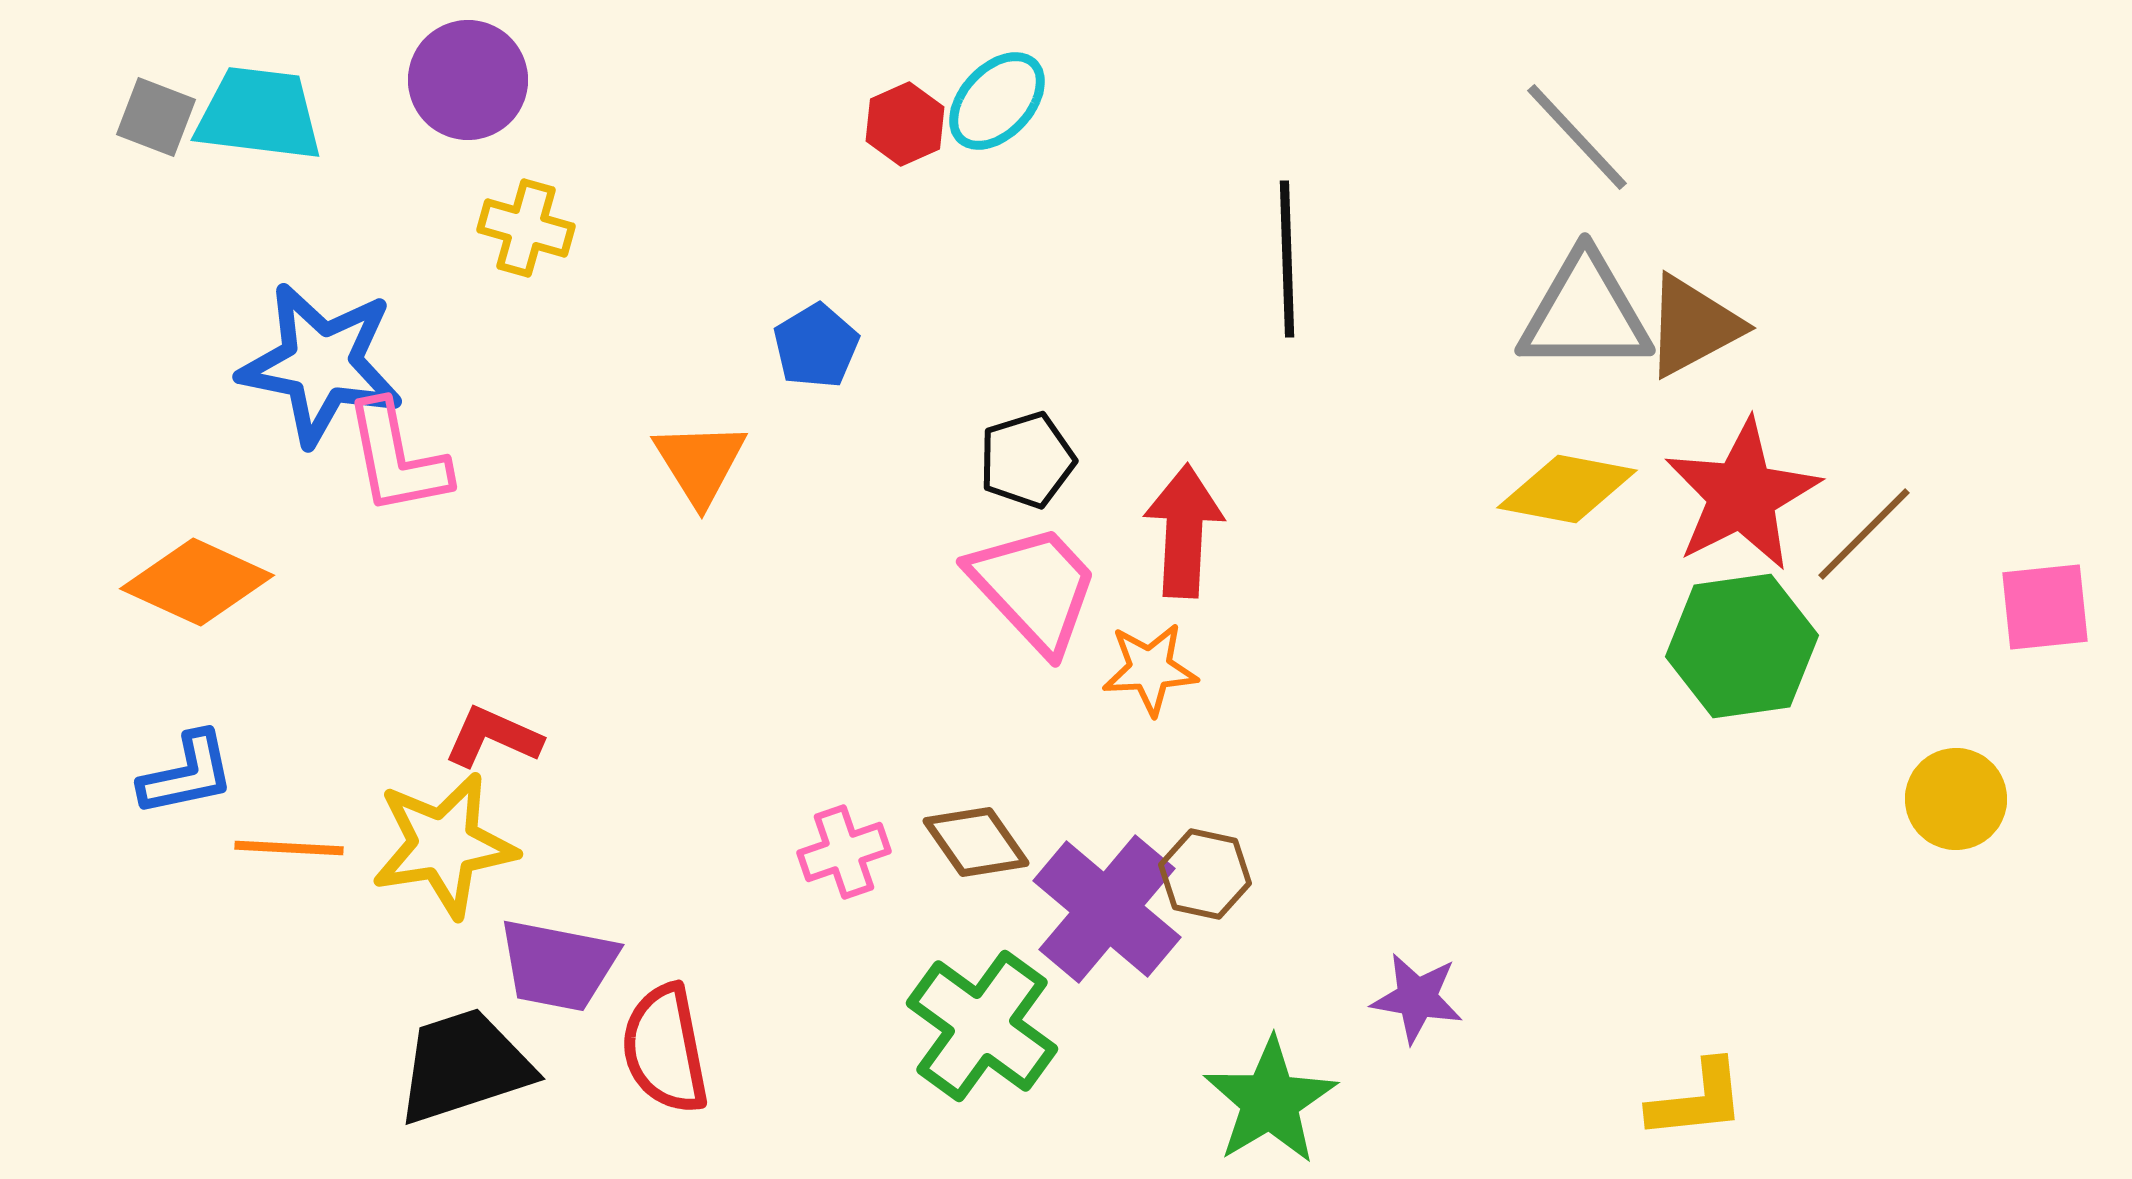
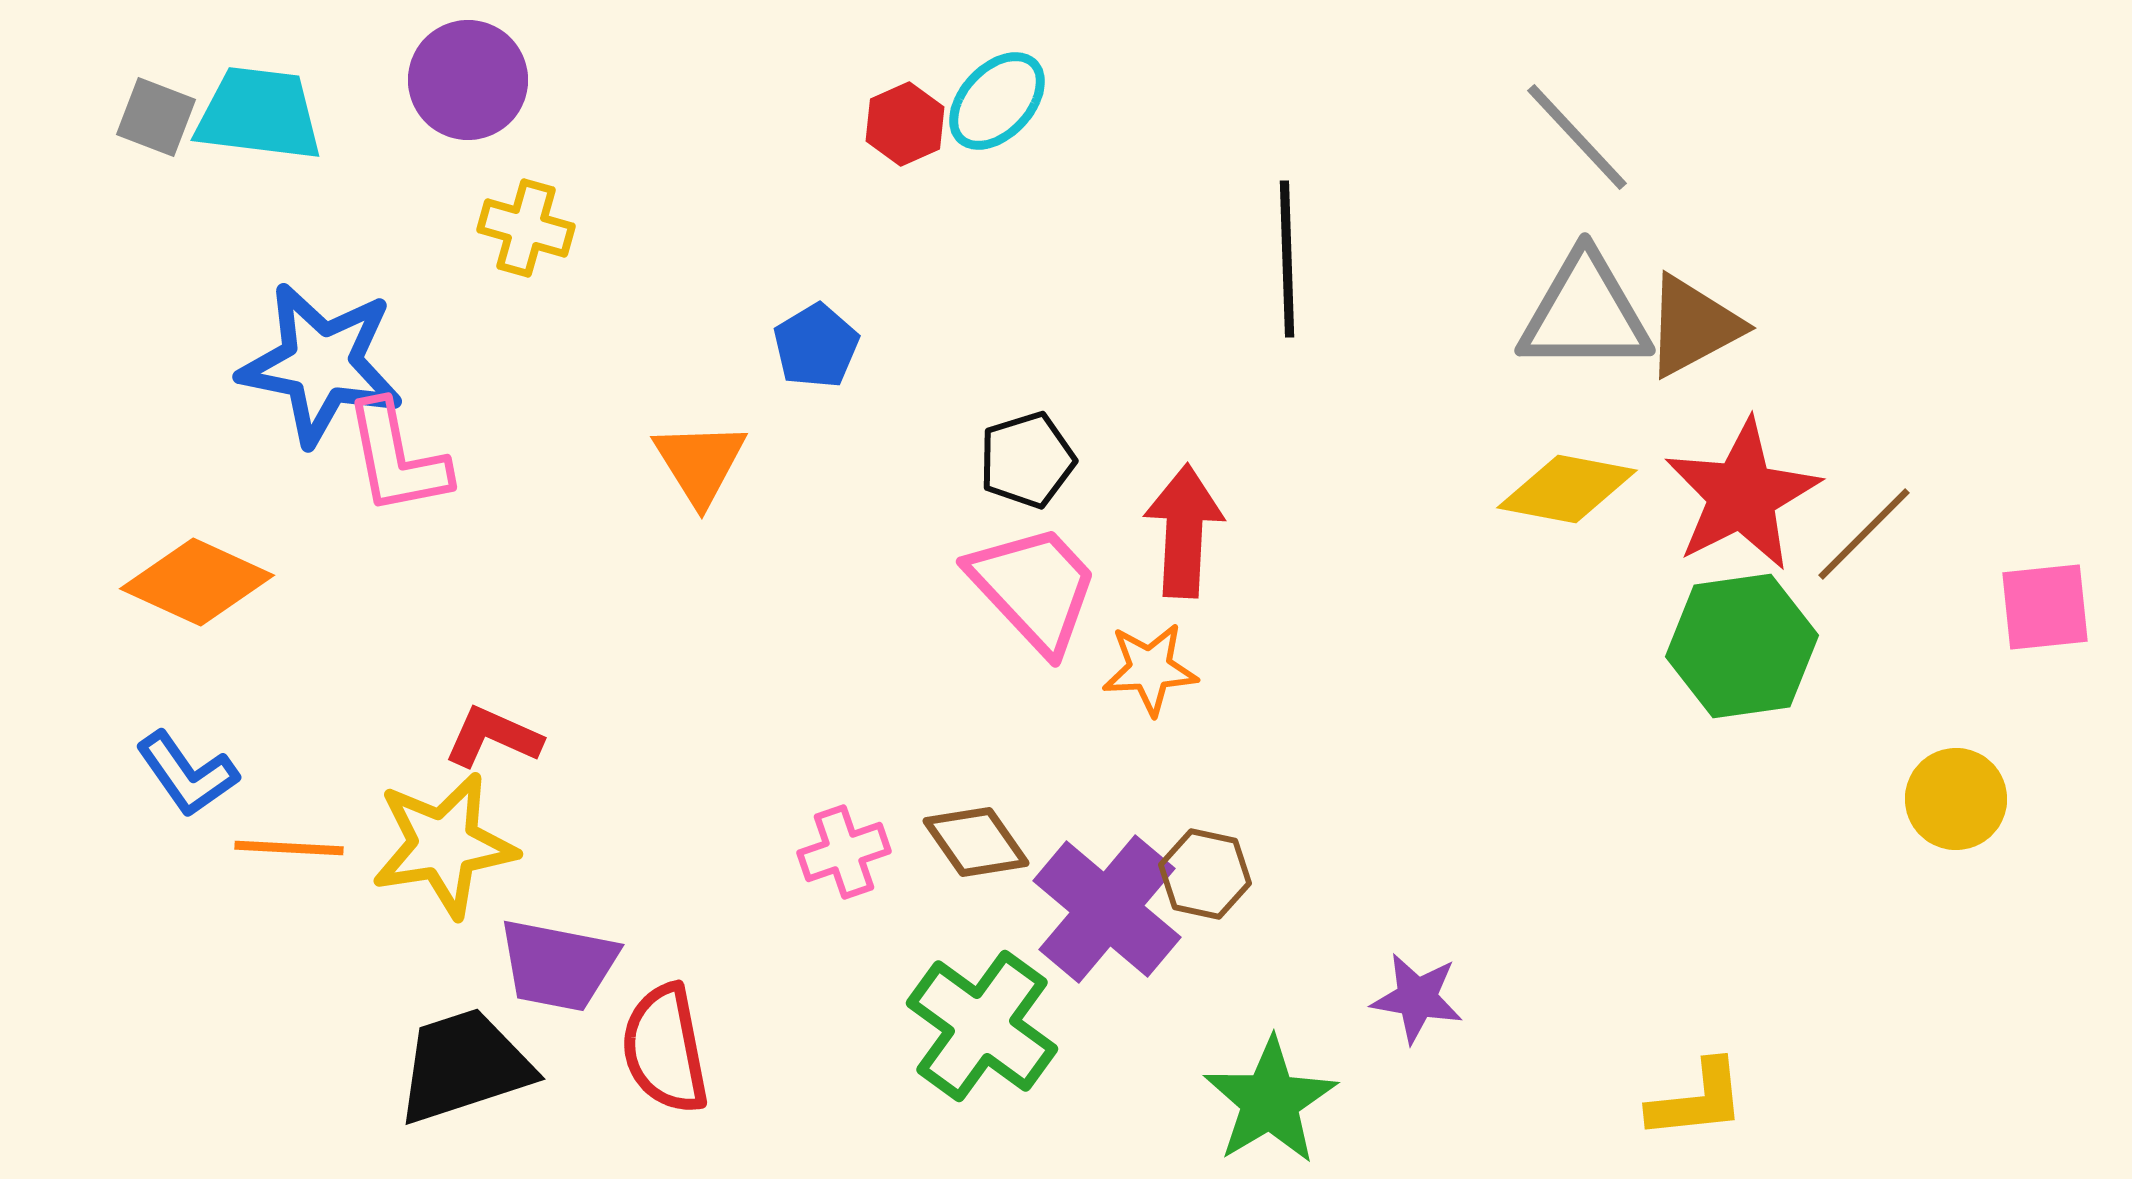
blue L-shape: rotated 67 degrees clockwise
